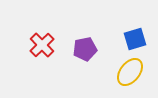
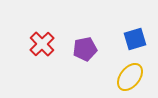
red cross: moved 1 px up
yellow ellipse: moved 5 px down
